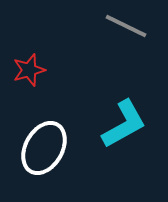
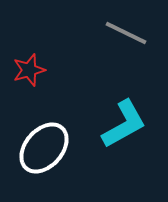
gray line: moved 7 px down
white ellipse: rotated 12 degrees clockwise
